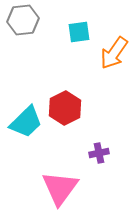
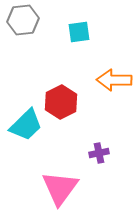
orange arrow: moved 27 px down; rotated 56 degrees clockwise
red hexagon: moved 4 px left, 6 px up
cyan trapezoid: moved 3 px down
